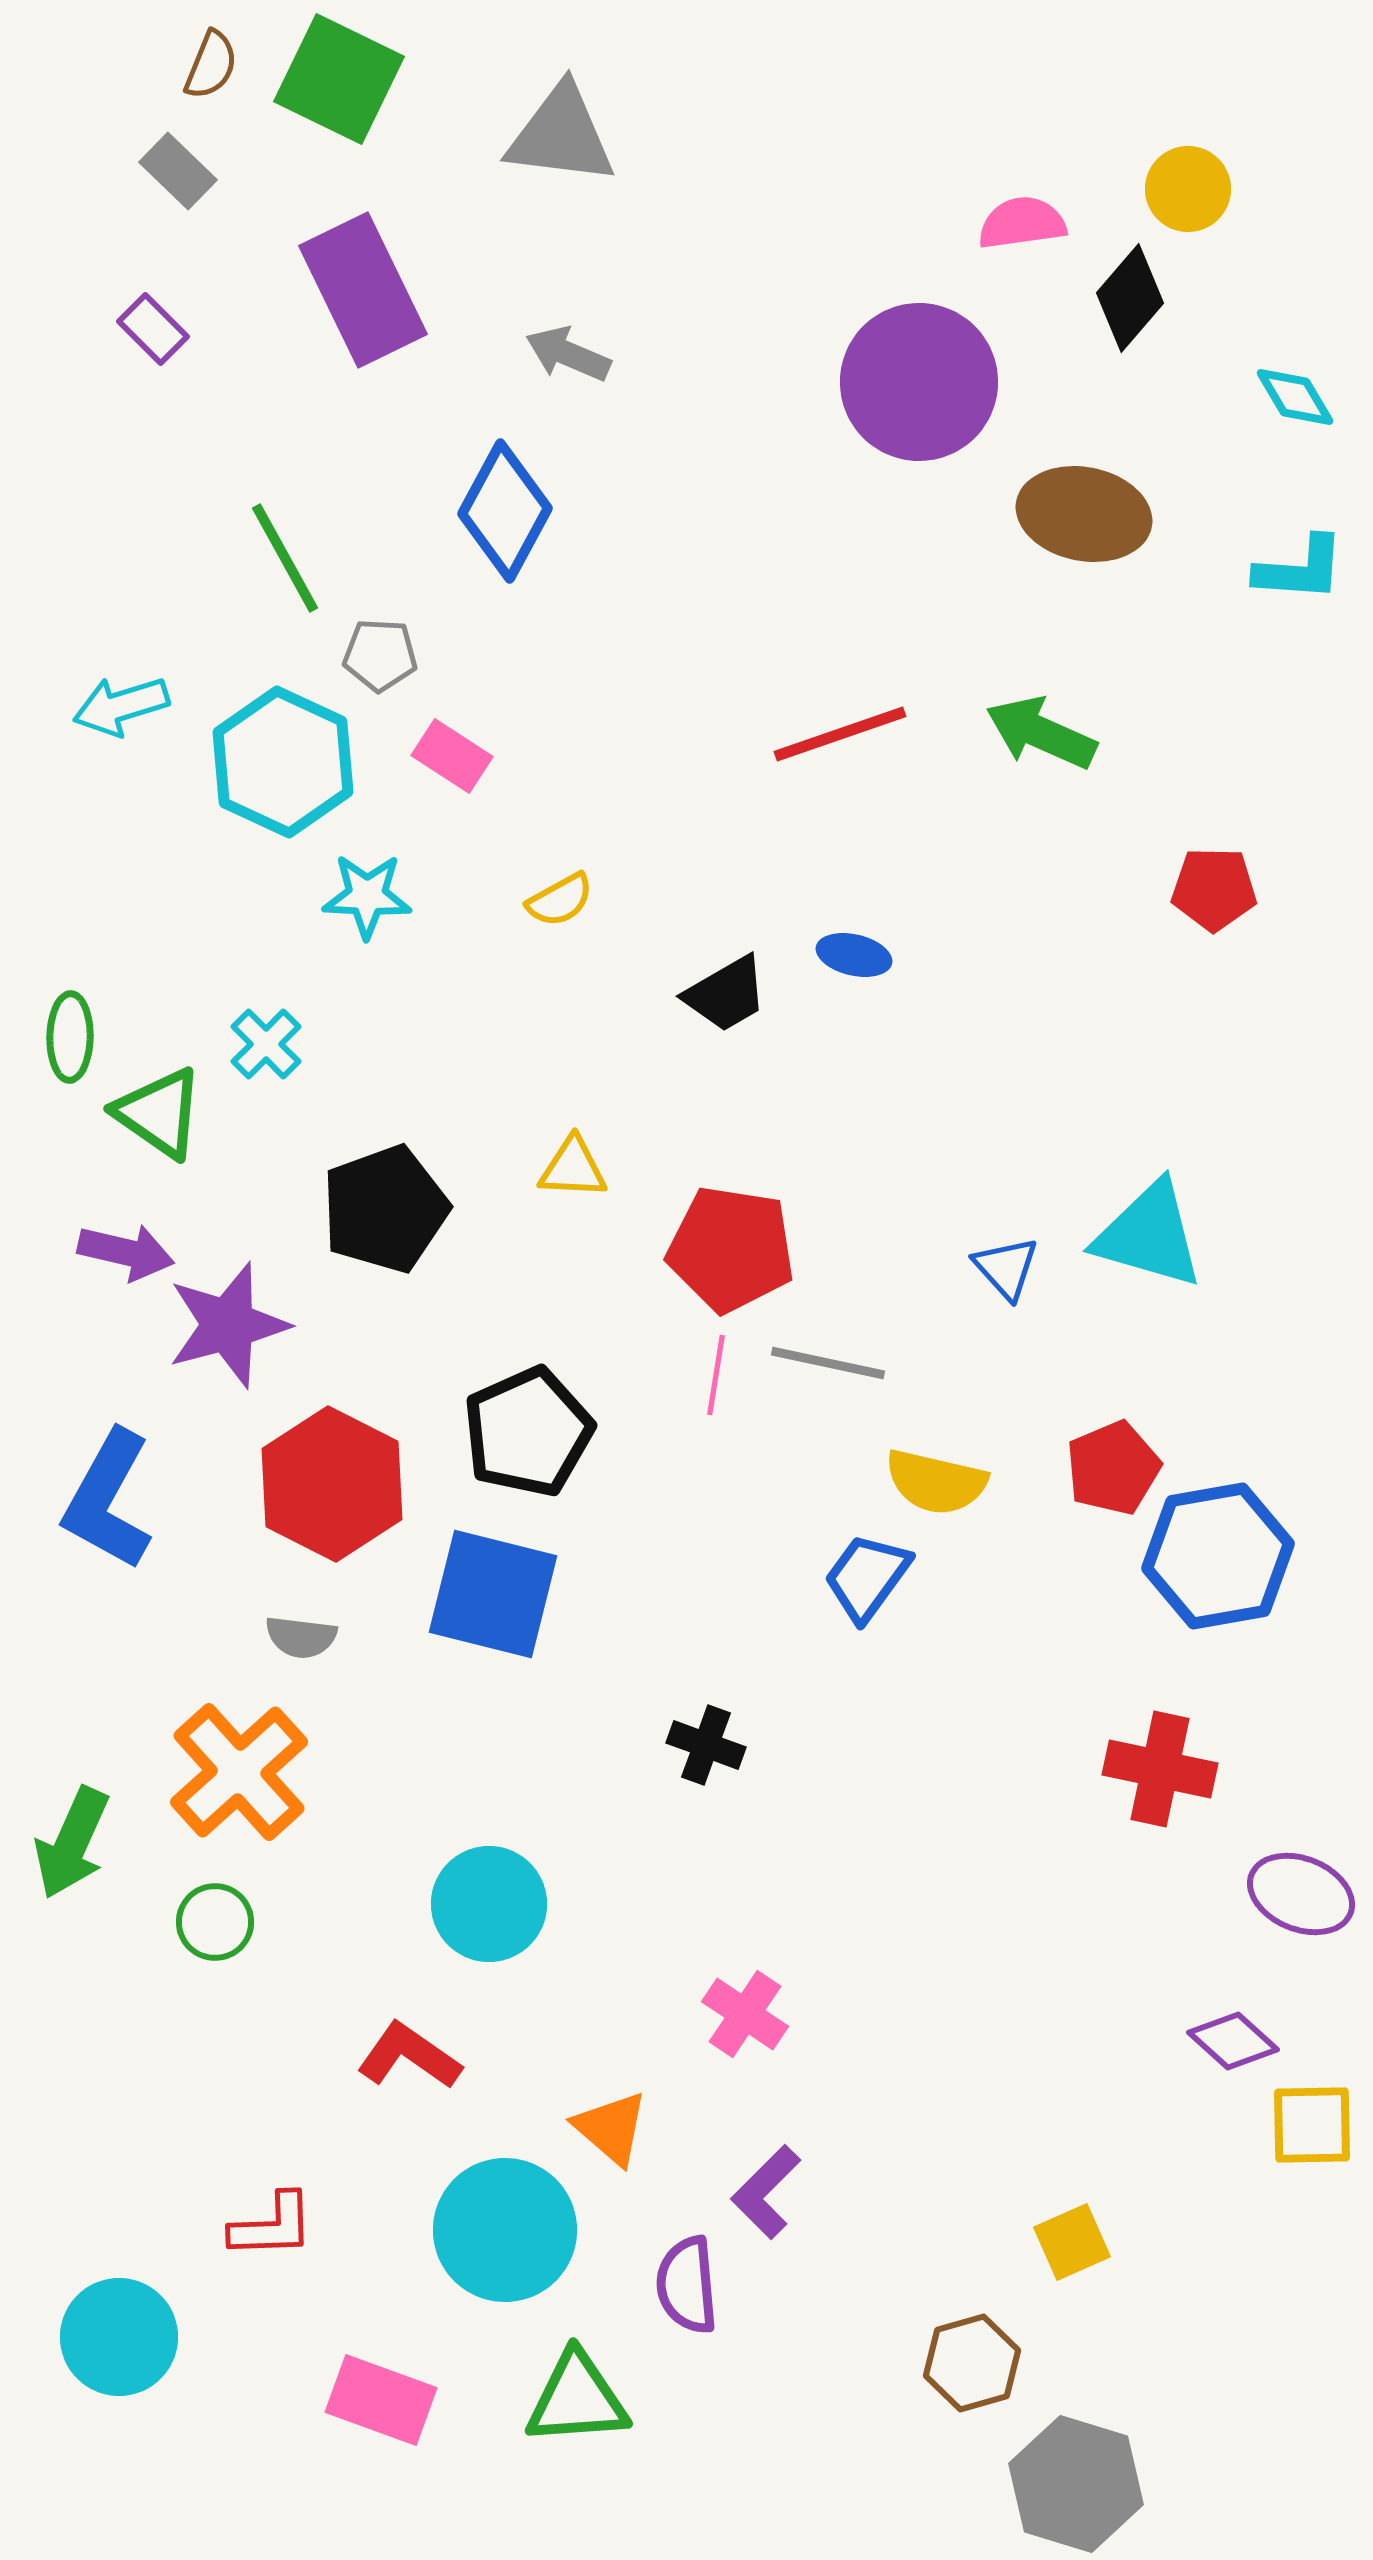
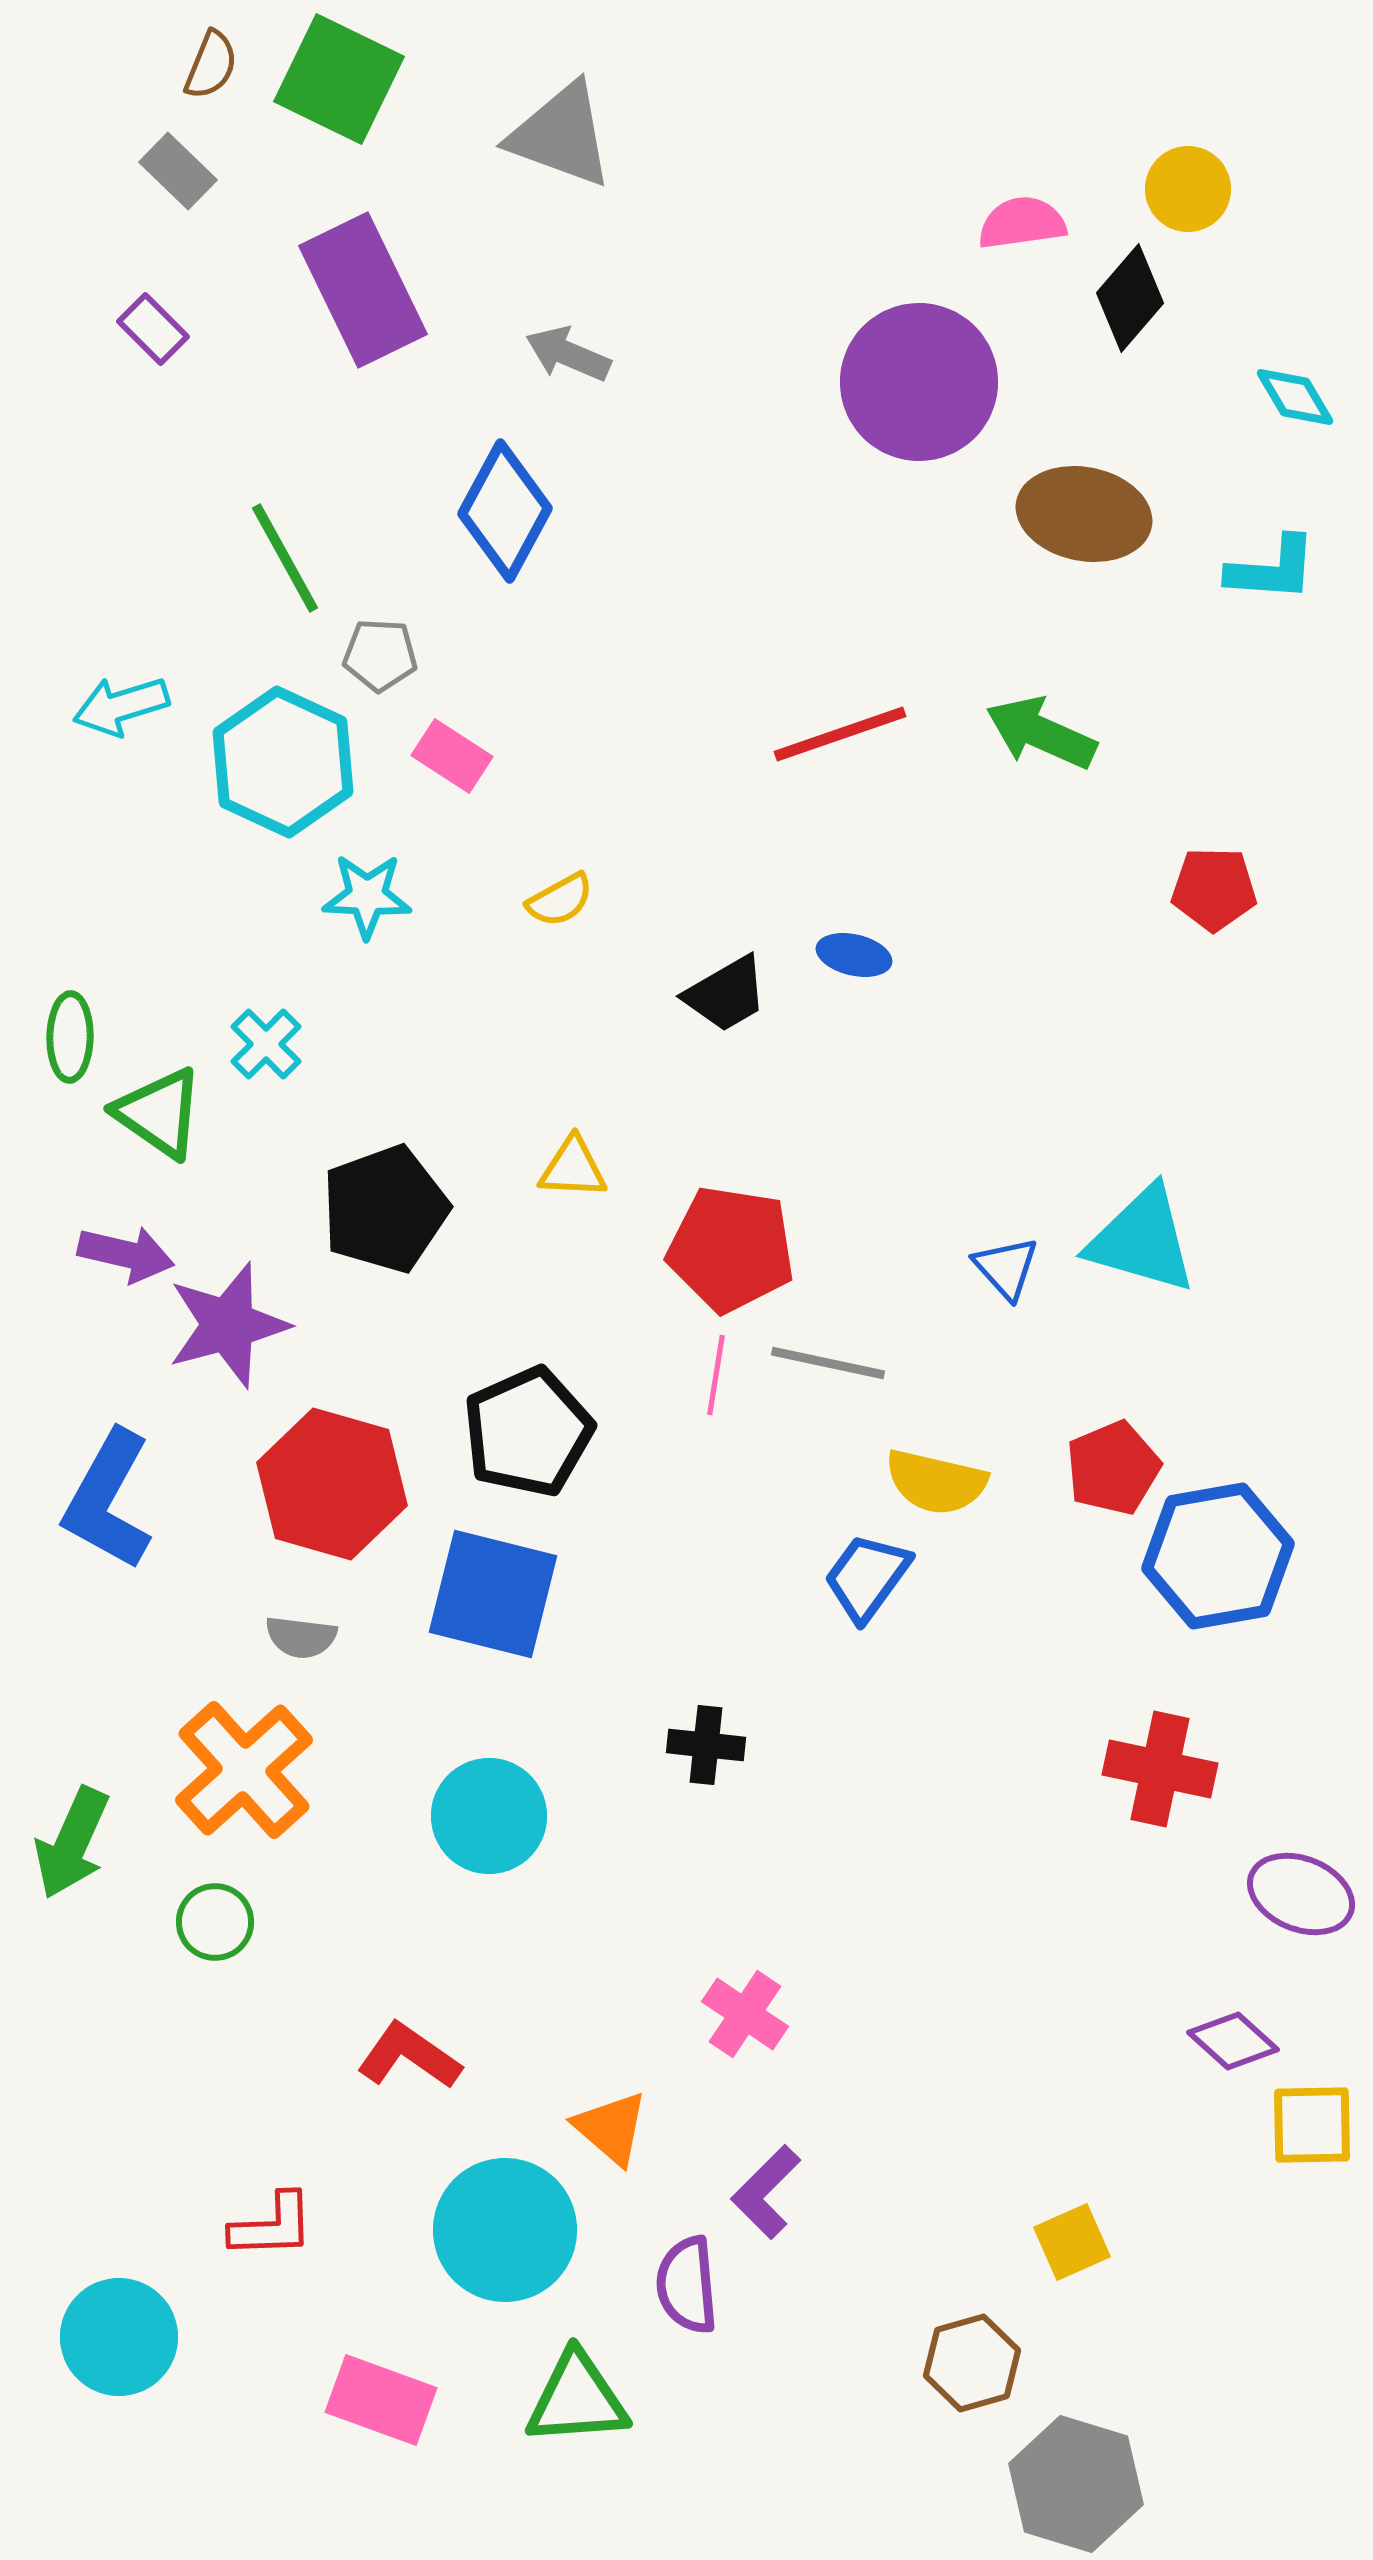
gray triangle at (561, 135): rotated 13 degrees clockwise
cyan L-shape at (1300, 569): moved 28 px left
cyan triangle at (1149, 1235): moved 7 px left, 5 px down
purple arrow at (126, 1252): moved 2 px down
red hexagon at (332, 1484): rotated 11 degrees counterclockwise
black cross at (706, 1745): rotated 14 degrees counterclockwise
orange cross at (239, 1772): moved 5 px right, 2 px up
cyan circle at (489, 1904): moved 88 px up
